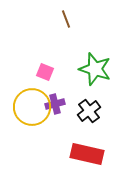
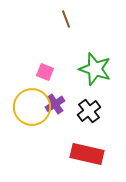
purple cross: rotated 18 degrees counterclockwise
